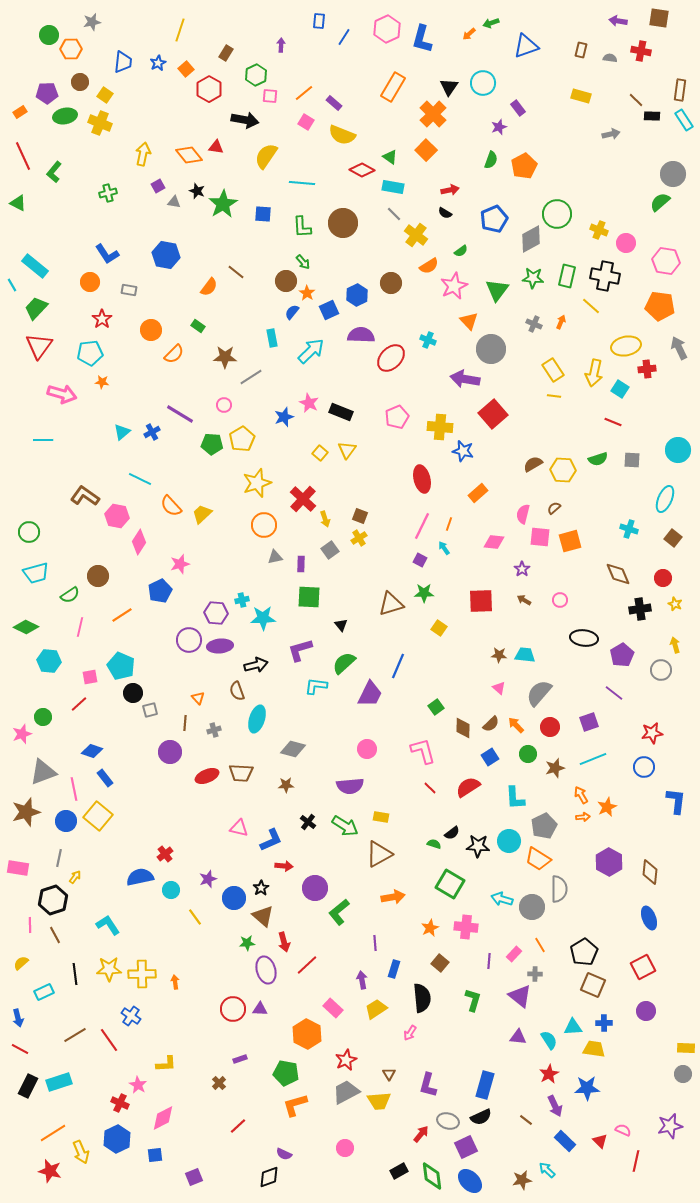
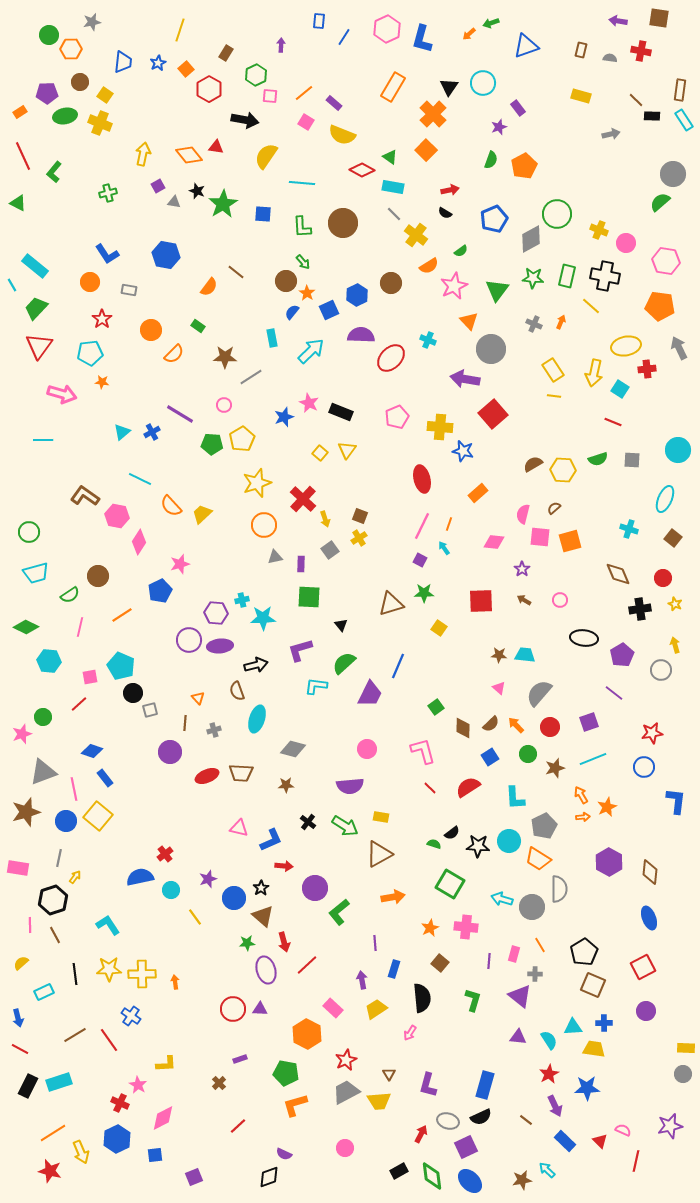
pink rectangle at (514, 954): rotated 28 degrees counterclockwise
red arrow at (421, 1134): rotated 12 degrees counterclockwise
